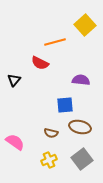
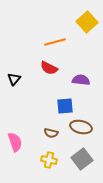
yellow square: moved 2 px right, 3 px up
red semicircle: moved 9 px right, 5 px down
black triangle: moved 1 px up
blue square: moved 1 px down
brown ellipse: moved 1 px right
pink semicircle: rotated 36 degrees clockwise
yellow cross: rotated 35 degrees clockwise
